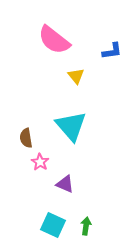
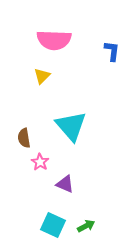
pink semicircle: rotated 36 degrees counterclockwise
blue L-shape: rotated 75 degrees counterclockwise
yellow triangle: moved 34 px left; rotated 24 degrees clockwise
brown semicircle: moved 2 px left
green arrow: rotated 54 degrees clockwise
